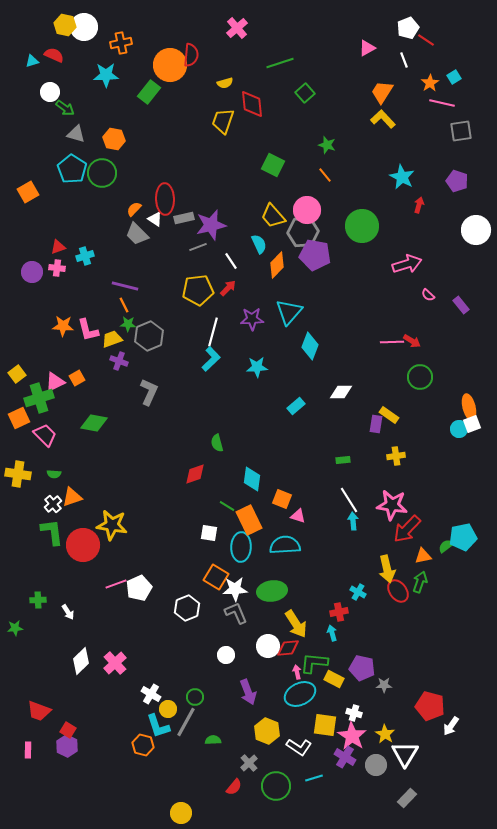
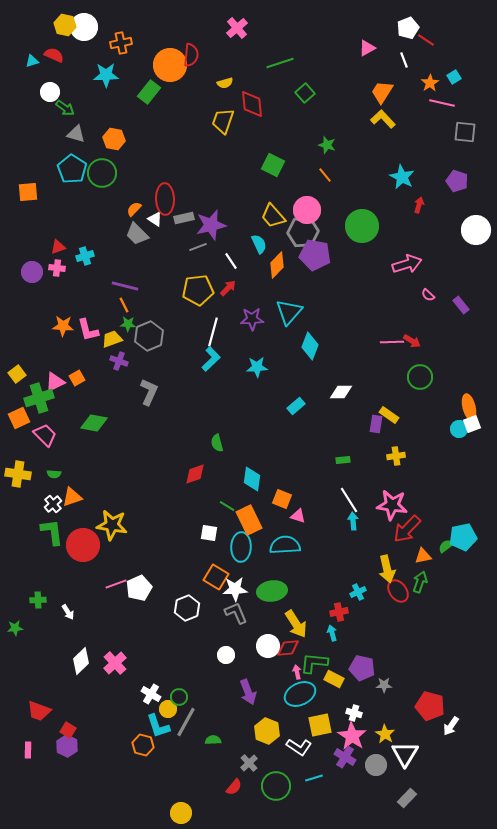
gray square at (461, 131): moved 4 px right, 1 px down; rotated 15 degrees clockwise
orange square at (28, 192): rotated 25 degrees clockwise
cyan cross at (358, 592): rotated 35 degrees clockwise
green circle at (195, 697): moved 16 px left
yellow square at (325, 725): moved 5 px left; rotated 20 degrees counterclockwise
